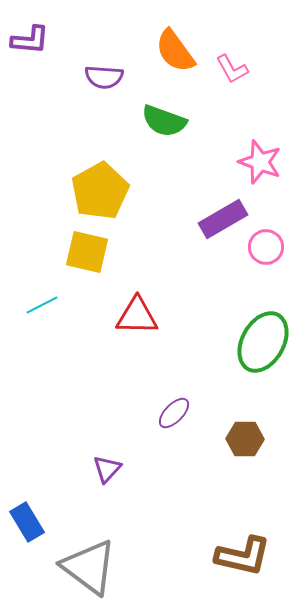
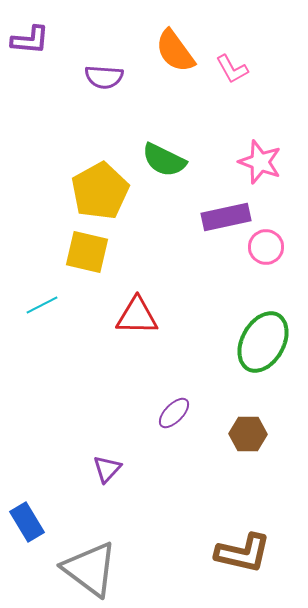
green semicircle: moved 39 px down; rotated 6 degrees clockwise
purple rectangle: moved 3 px right, 2 px up; rotated 18 degrees clockwise
brown hexagon: moved 3 px right, 5 px up
brown L-shape: moved 3 px up
gray triangle: moved 1 px right, 2 px down
